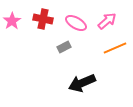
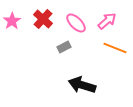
red cross: rotated 30 degrees clockwise
pink ellipse: rotated 15 degrees clockwise
orange line: rotated 45 degrees clockwise
black arrow: moved 2 px down; rotated 40 degrees clockwise
